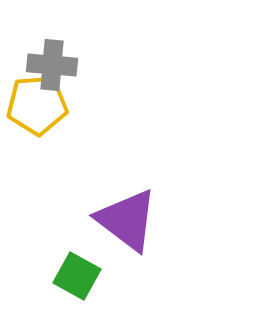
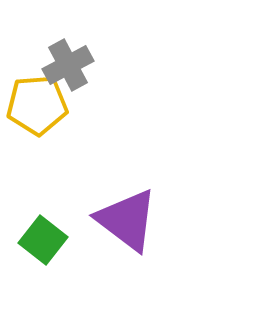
gray cross: moved 16 px right; rotated 33 degrees counterclockwise
green square: moved 34 px left, 36 px up; rotated 9 degrees clockwise
